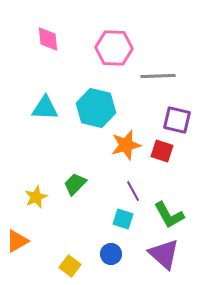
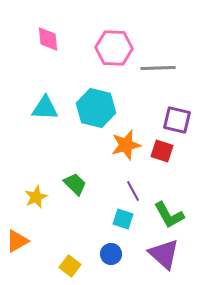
gray line: moved 8 px up
green trapezoid: rotated 90 degrees clockwise
